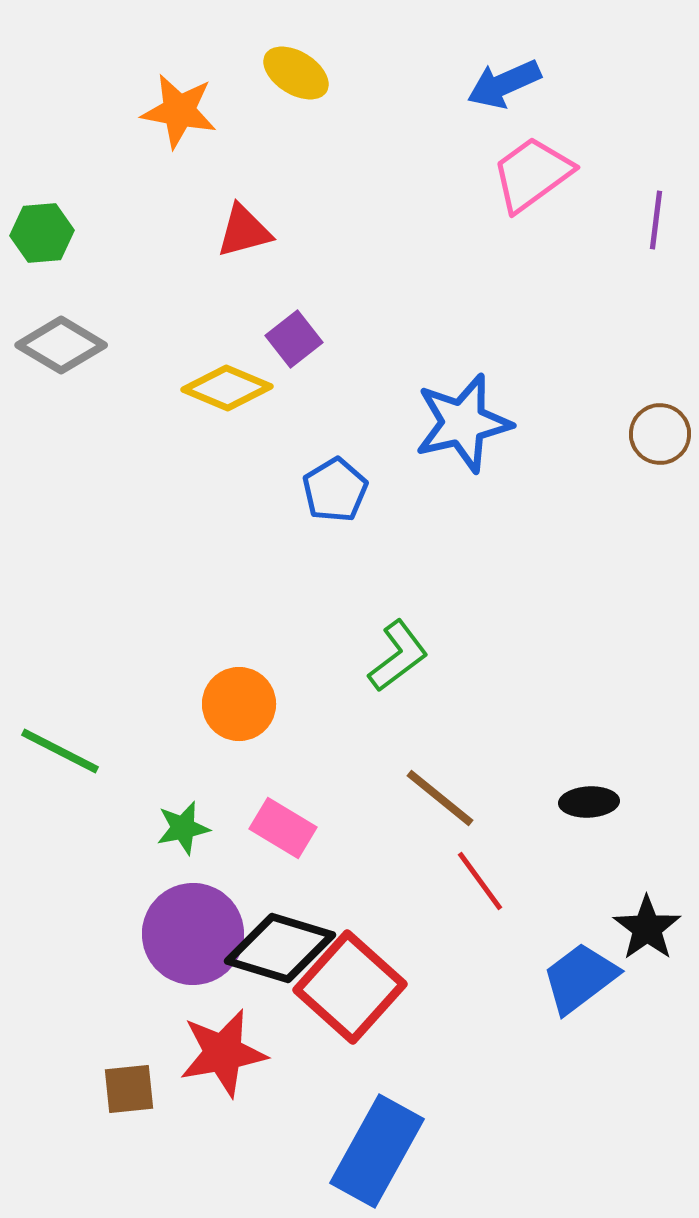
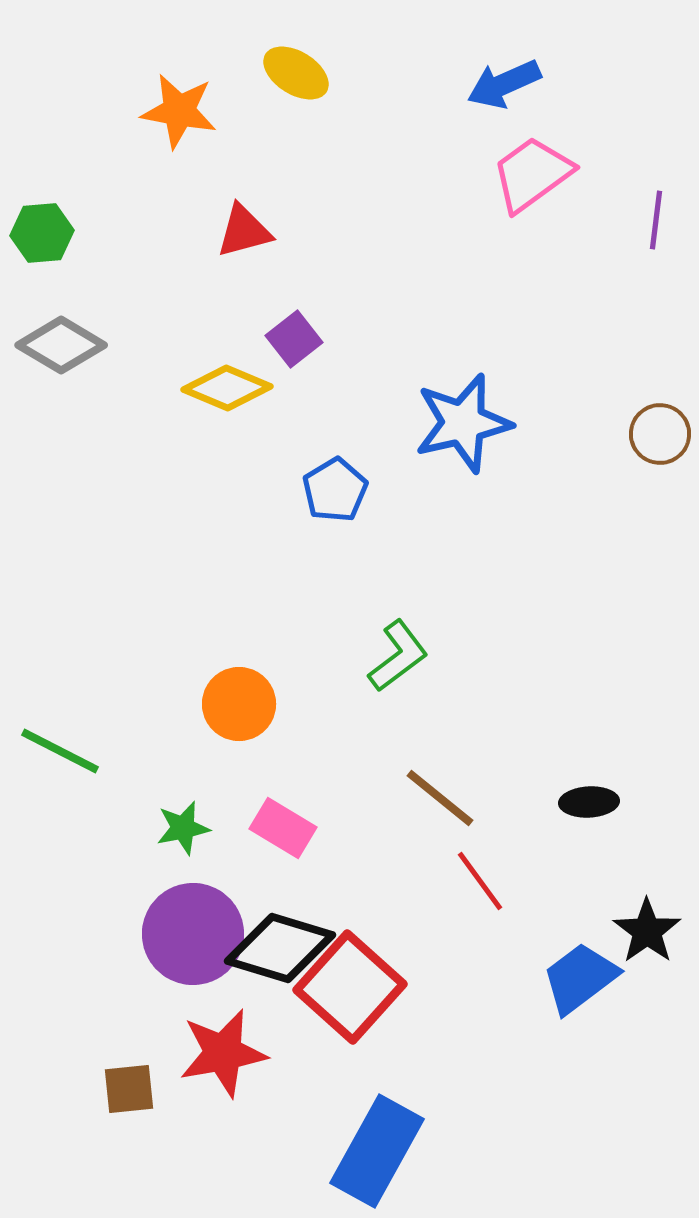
black star: moved 3 px down
